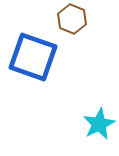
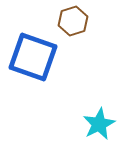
brown hexagon: moved 1 px right, 2 px down; rotated 20 degrees clockwise
